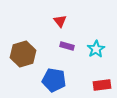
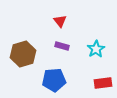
purple rectangle: moved 5 px left
blue pentagon: rotated 15 degrees counterclockwise
red rectangle: moved 1 px right, 2 px up
